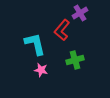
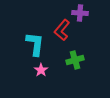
purple cross: rotated 35 degrees clockwise
cyan L-shape: rotated 20 degrees clockwise
pink star: rotated 24 degrees clockwise
